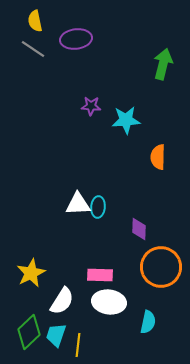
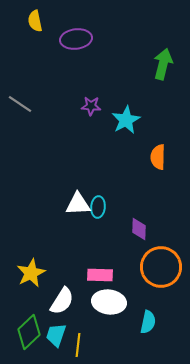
gray line: moved 13 px left, 55 px down
cyan star: rotated 24 degrees counterclockwise
